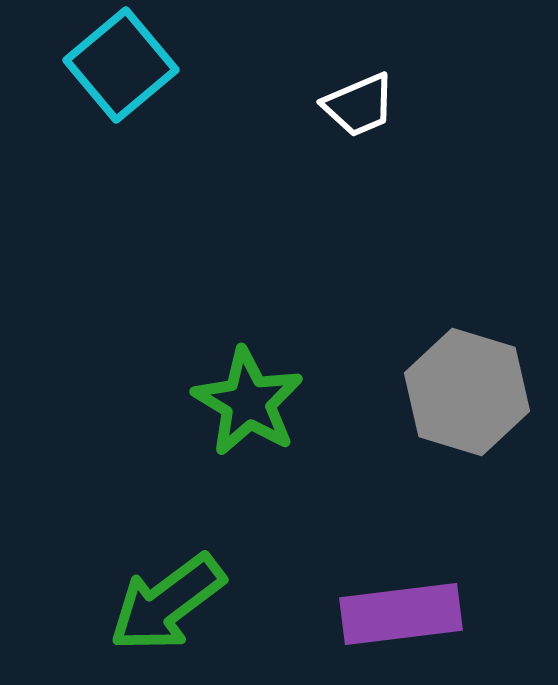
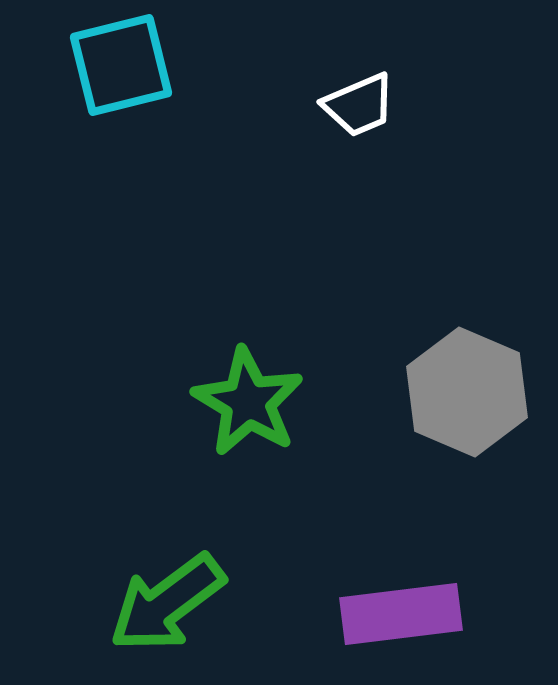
cyan square: rotated 26 degrees clockwise
gray hexagon: rotated 6 degrees clockwise
